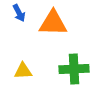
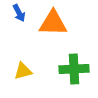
yellow triangle: rotated 12 degrees counterclockwise
